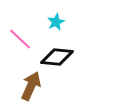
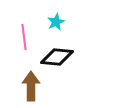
pink line: moved 4 px right, 2 px up; rotated 40 degrees clockwise
brown arrow: rotated 24 degrees counterclockwise
